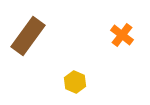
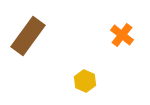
yellow hexagon: moved 10 px right, 1 px up
